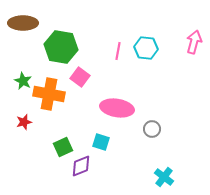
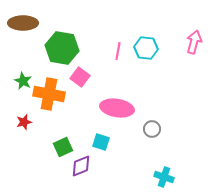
green hexagon: moved 1 px right, 1 px down
cyan cross: rotated 18 degrees counterclockwise
